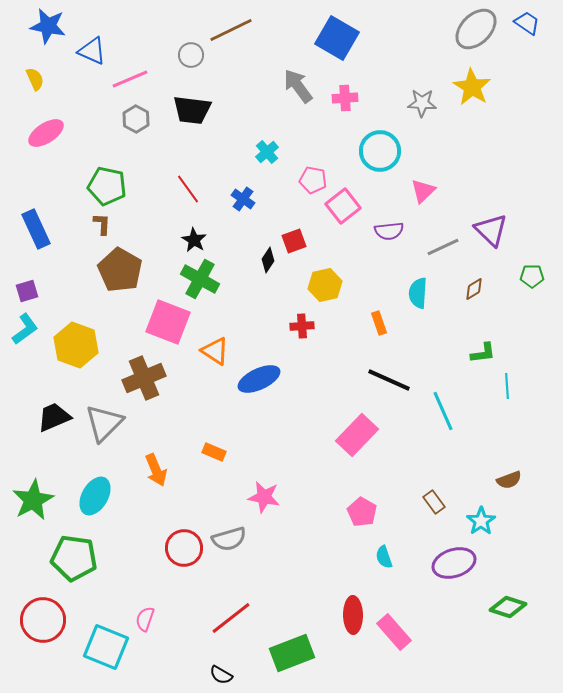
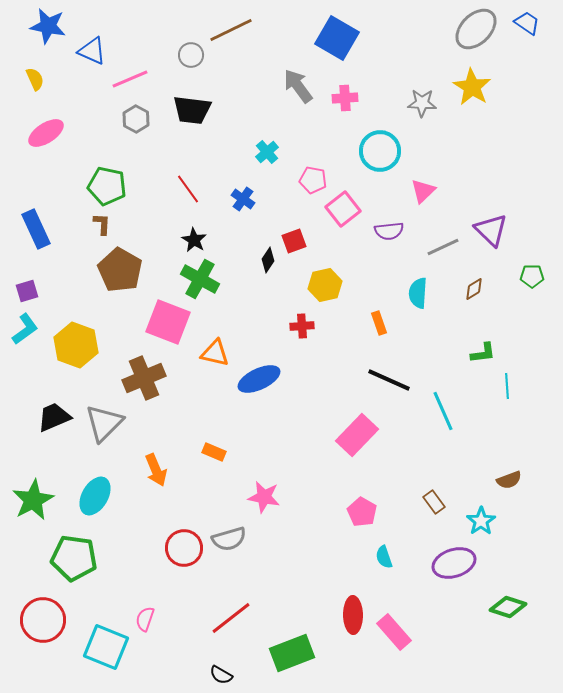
pink square at (343, 206): moved 3 px down
orange triangle at (215, 351): moved 2 px down; rotated 20 degrees counterclockwise
